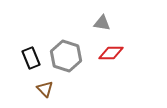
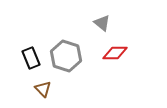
gray triangle: rotated 30 degrees clockwise
red diamond: moved 4 px right
brown triangle: moved 2 px left
